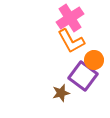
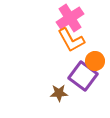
orange L-shape: moved 1 px up
orange circle: moved 1 px right, 1 px down
brown star: moved 2 px left; rotated 12 degrees clockwise
